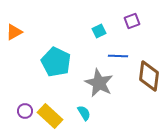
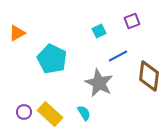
orange triangle: moved 3 px right, 1 px down
blue line: rotated 30 degrees counterclockwise
cyan pentagon: moved 4 px left, 3 px up
purple circle: moved 1 px left, 1 px down
yellow rectangle: moved 2 px up
